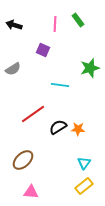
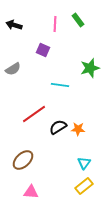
red line: moved 1 px right
